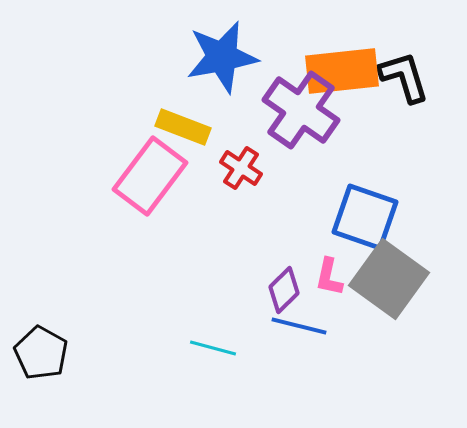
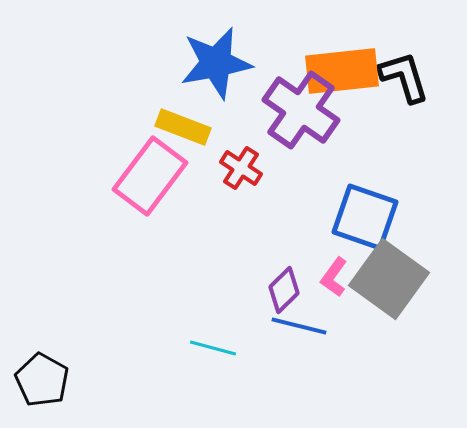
blue star: moved 6 px left, 6 px down
pink L-shape: moved 5 px right; rotated 24 degrees clockwise
black pentagon: moved 1 px right, 27 px down
